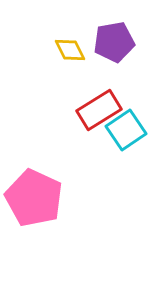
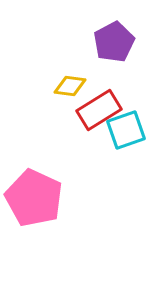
purple pentagon: rotated 18 degrees counterclockwise
yellow diamond: moved 36 px down; rotated 56 degrees counterclockwise
cyan square: rotated 15 degrees clockwise
